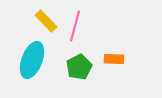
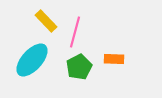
pink line: moved 6 px down
cyan ellipse: rotated 21 degrees clockwise
